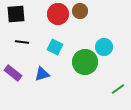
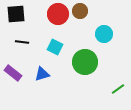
cyan circle: moved 13 px up
